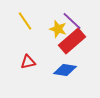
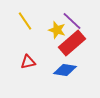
yellow star: moved 1 px left, 1 px down
red rectangle: moved 2 px down
